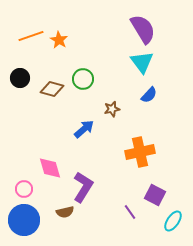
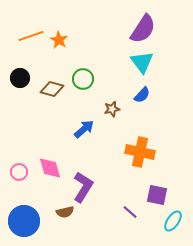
purple semicircle: rotated 64 degrees clockwise
blue semicircle: moved 7 px left
orange cross: rotated 24 degrees clockwise
pink circle: moved 5 px left, 17 px up
purple square: moved 2 px right; rotated 15 degrees counterclockwise
purple line: rotated 14 degrees counterclockwise
blue circle: moved 1 px down
